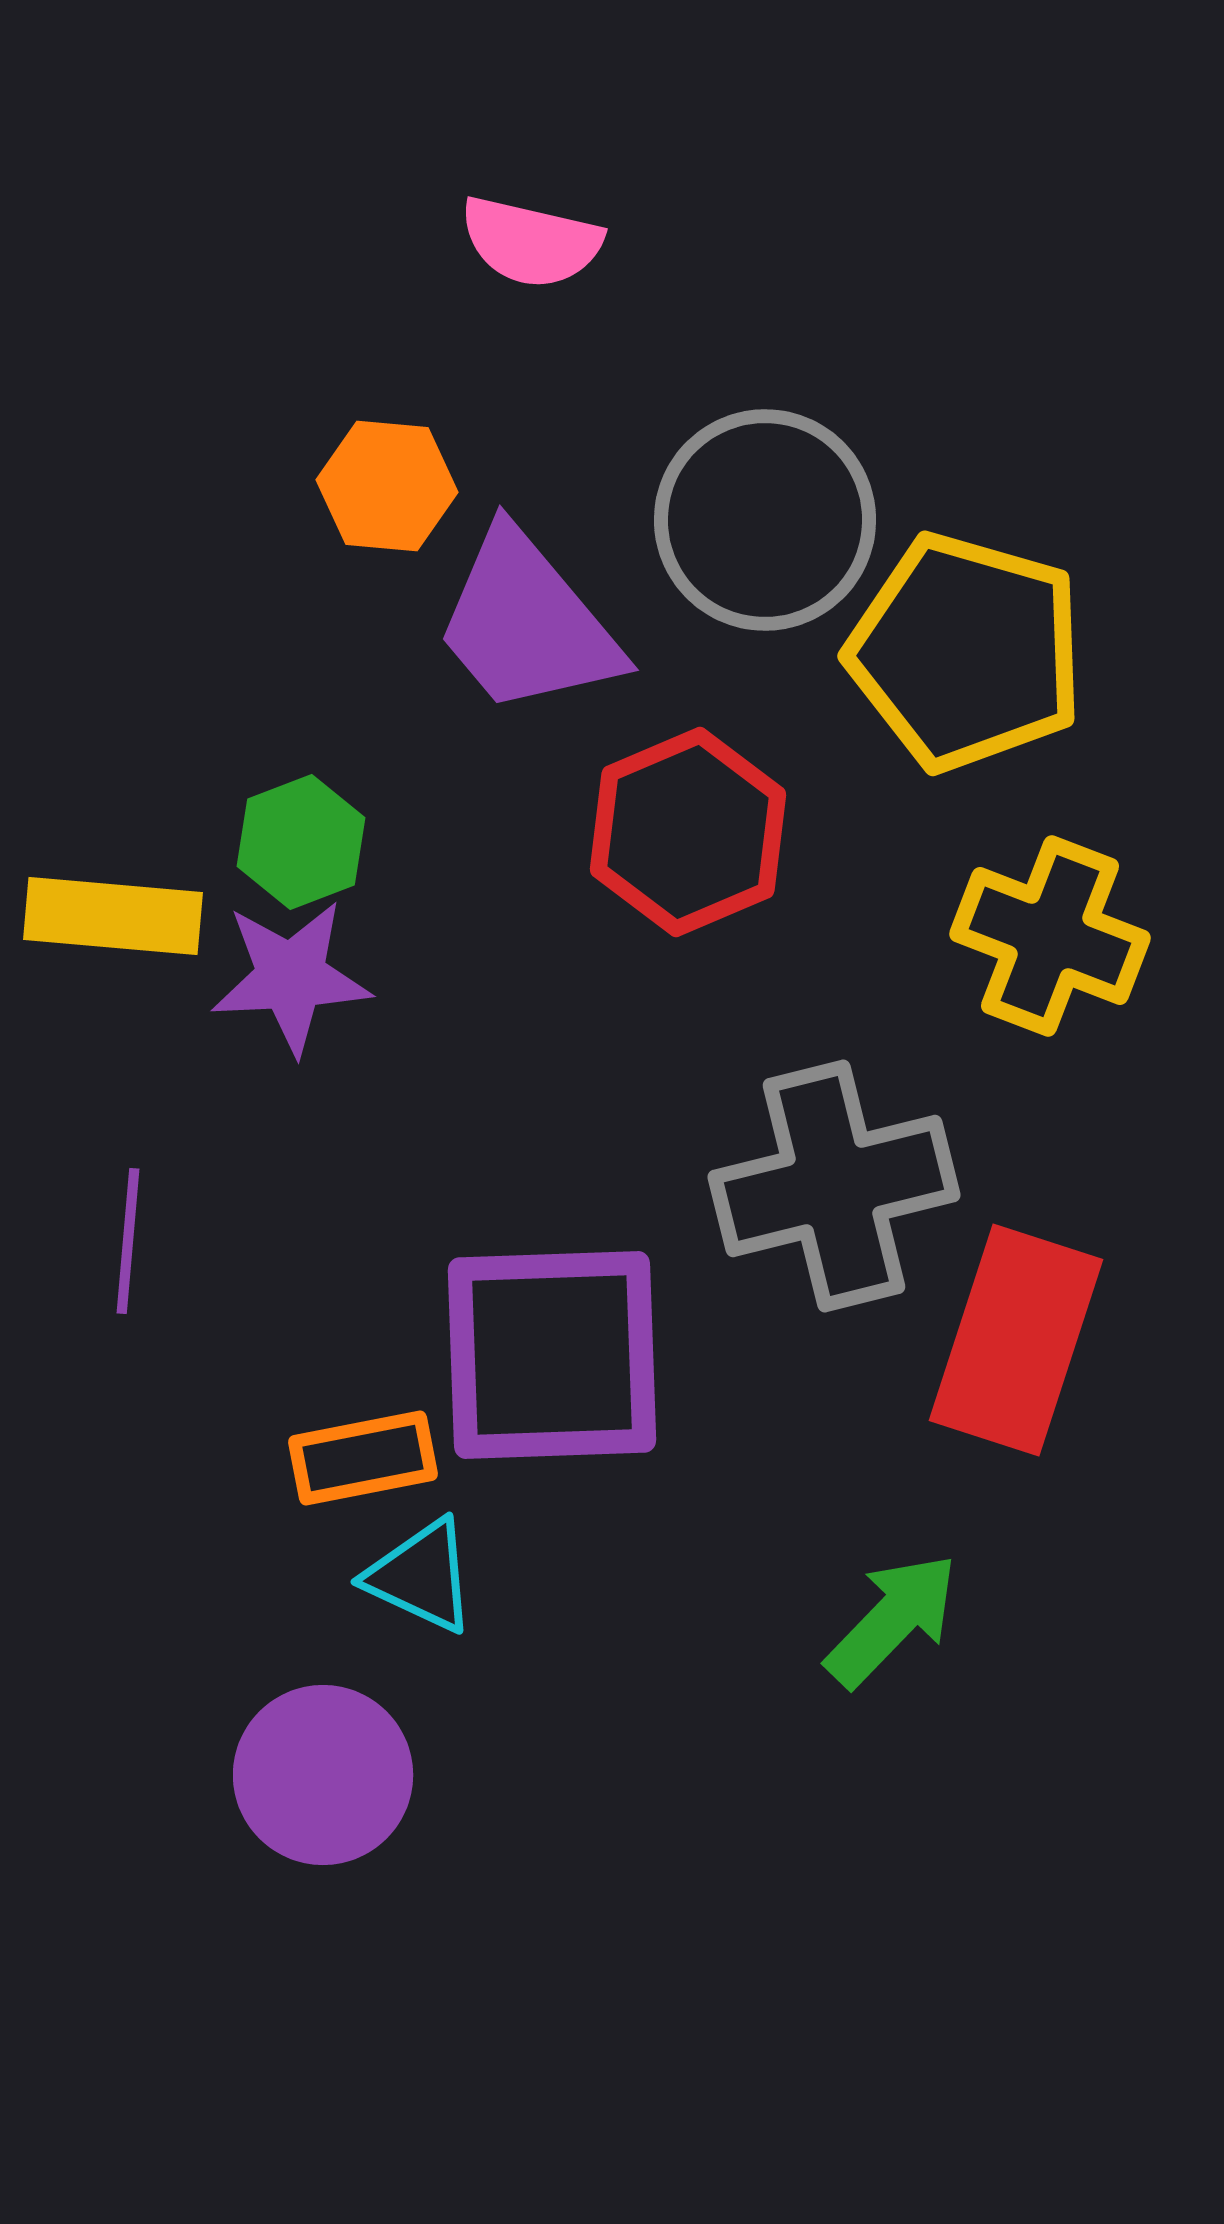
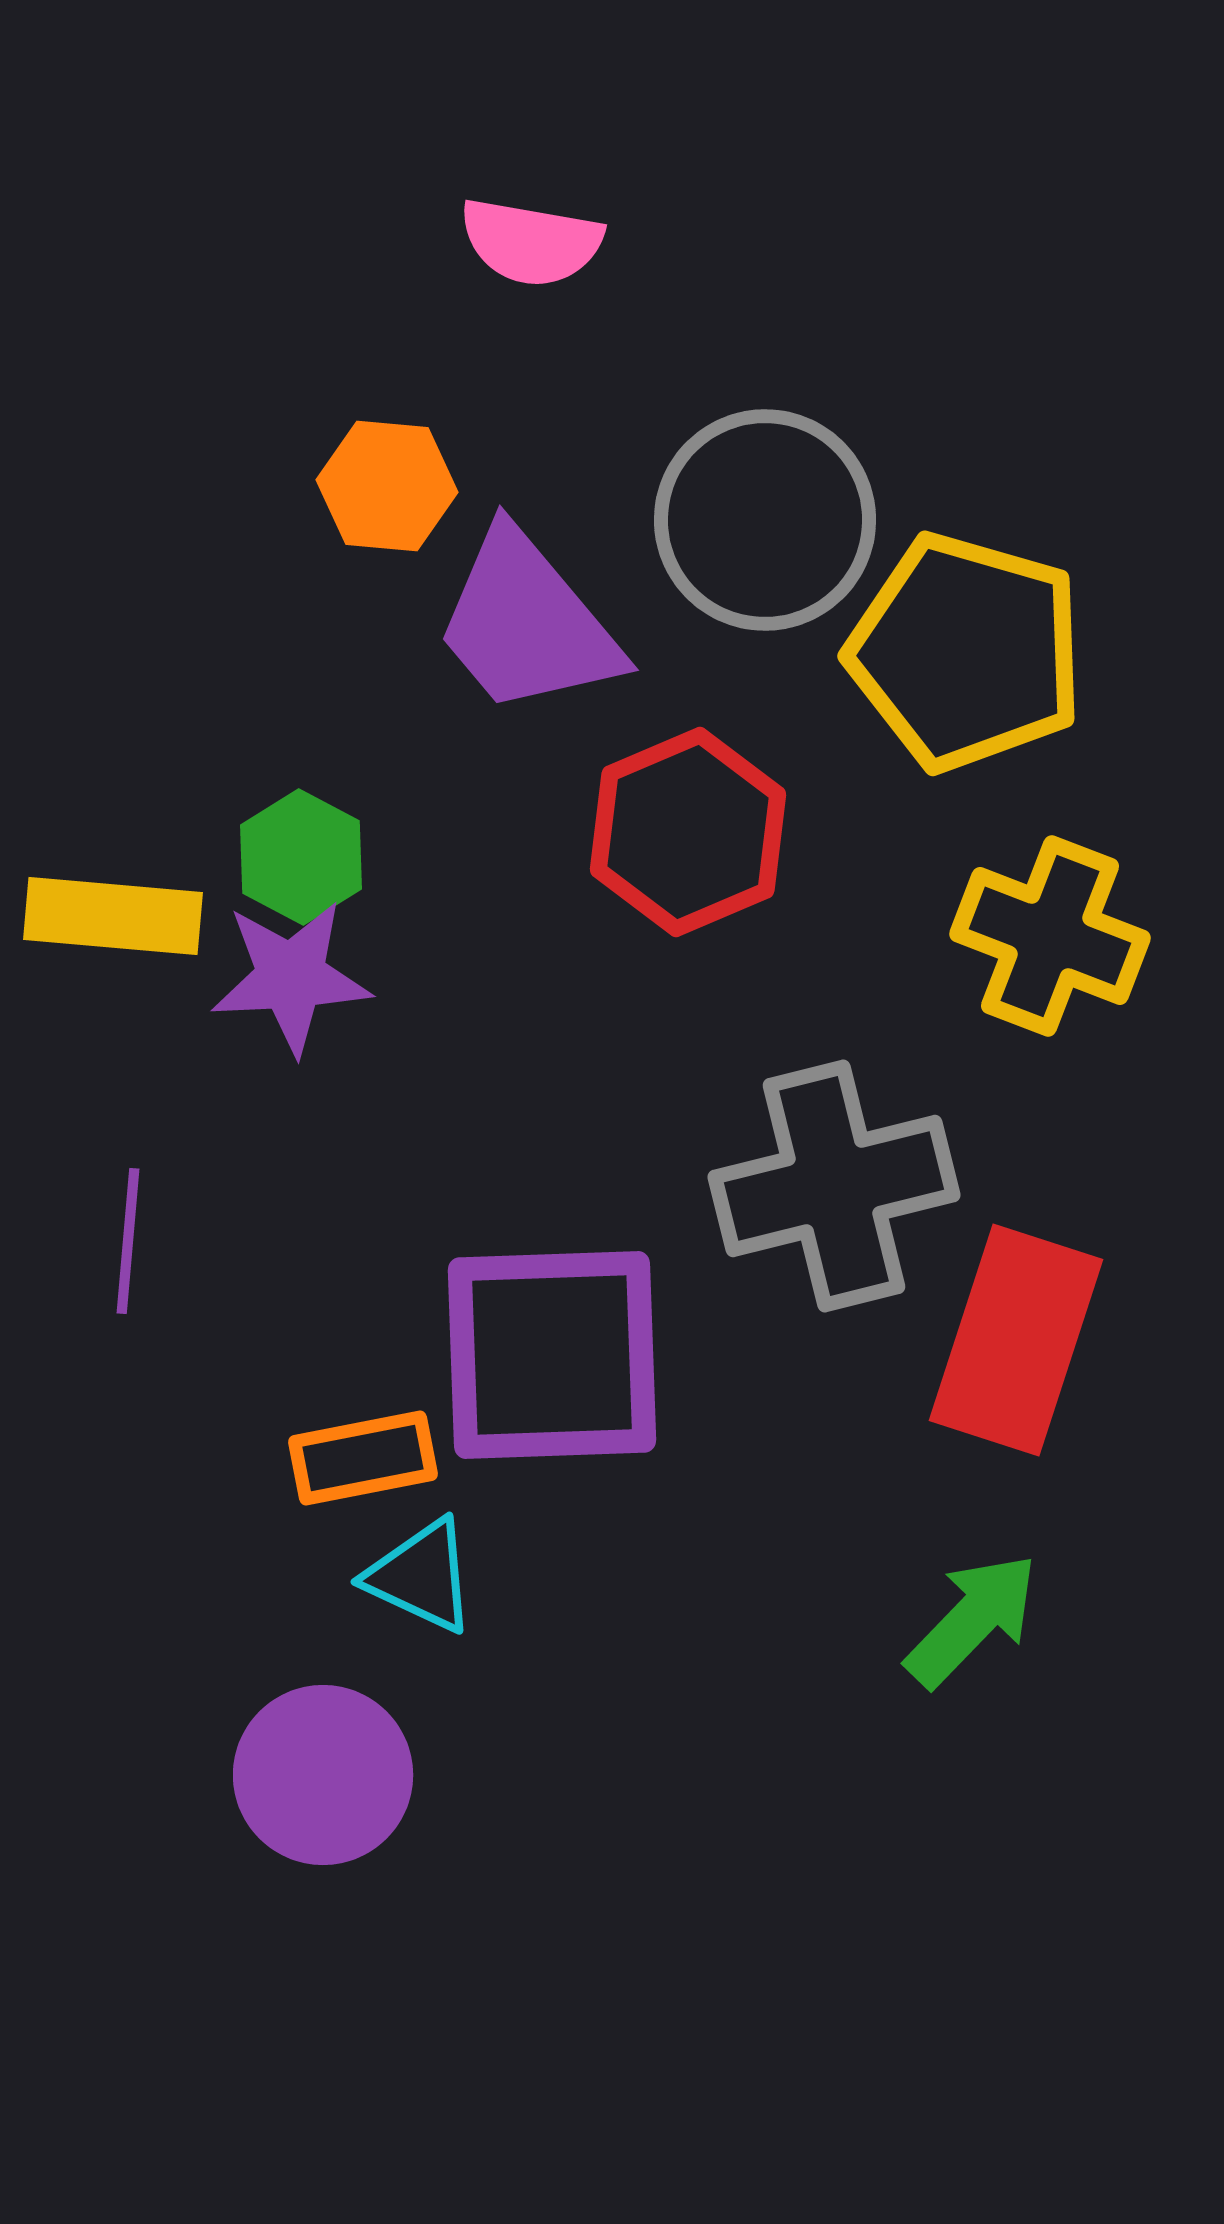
pink semicircle: rotated 3 degrees counterclockwise
green hexagon: moved 15 px down; rotated 11 degrees counterclockwise
green arrow: moved 80 px right
